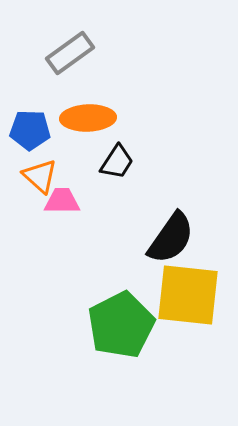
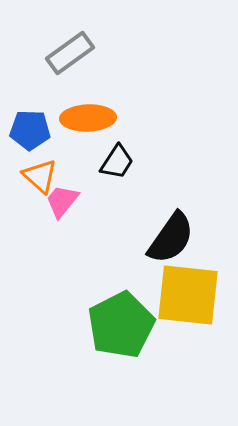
pink trapezoid: rotated 51 degrees counterclockwise
